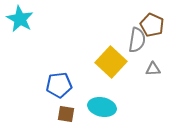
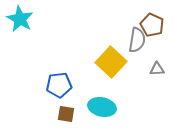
gray triangle: moved 4 px right
